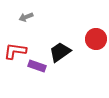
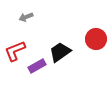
red L-shape: rotated 30 degrees counterclockwise
purple rectangle: rotated 48 degrees counterclockwise
